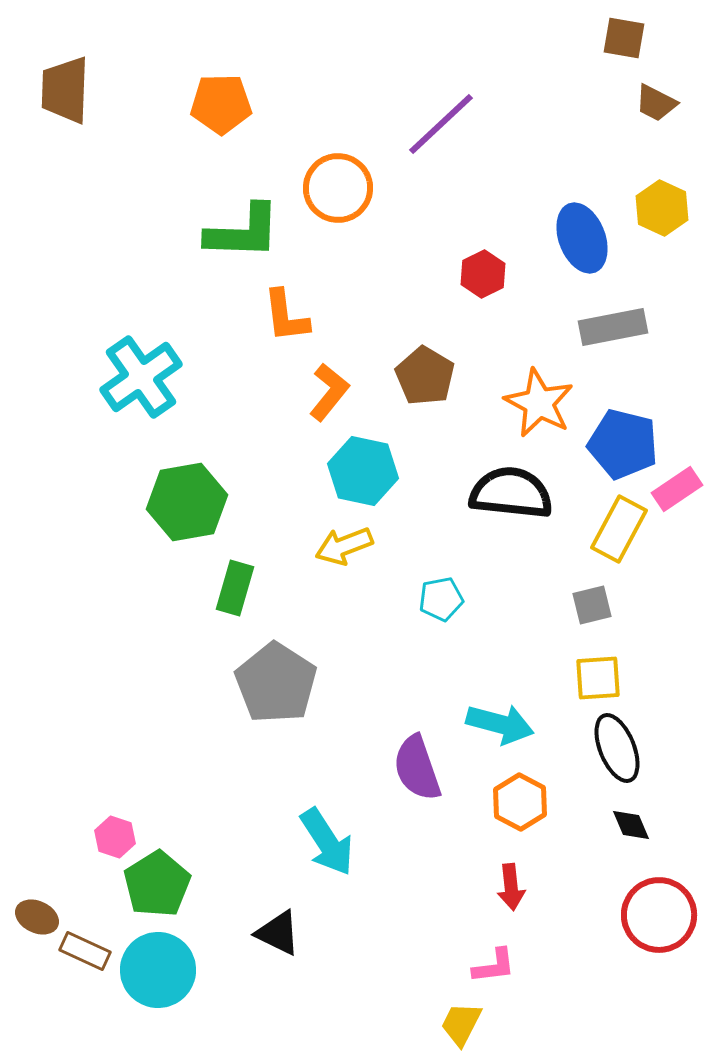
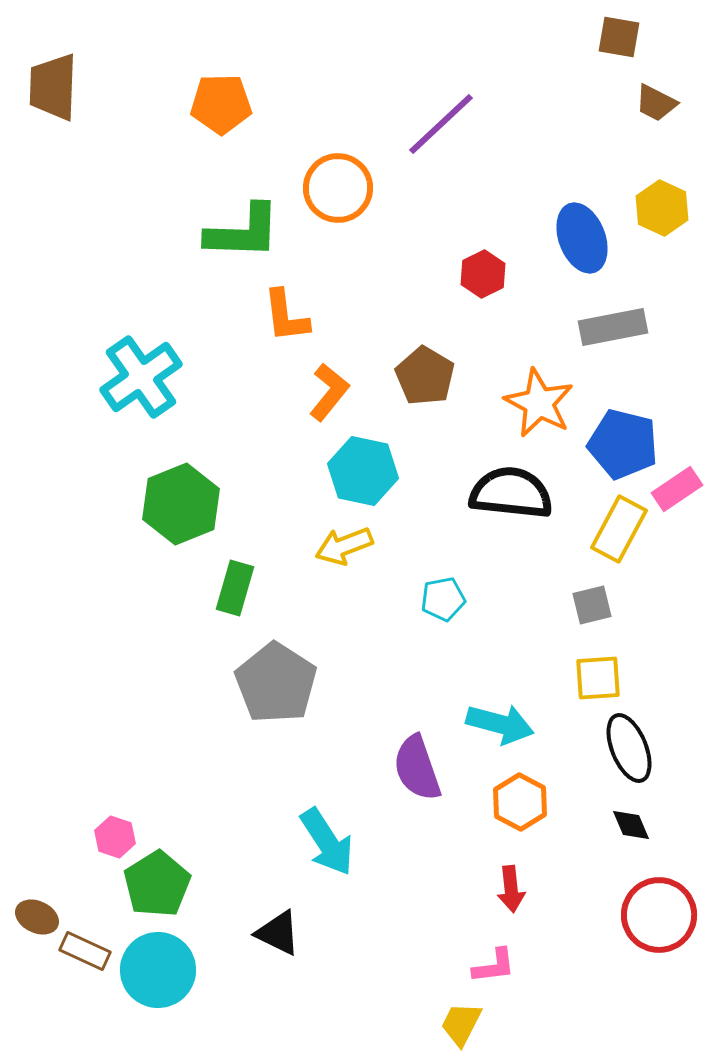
brown square at (624, 38): moved 5 px left, 1 px up
brown trapezoid at (65, 90): moved 12 px left, 3 px up
green hexagon at (187, 502): moved 6 px left, 2 px down; rotated 12 degrees counterclockwise
cyan pentagon at (441, 599): moved 2 px right
black ellipse at (617, 748): moved 12 px right
red arrow at (511, 887): moved 2 px down
